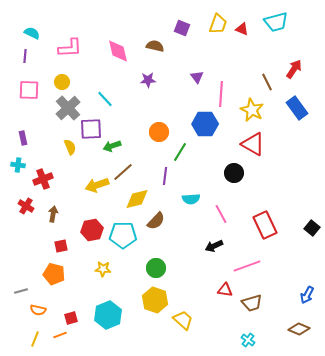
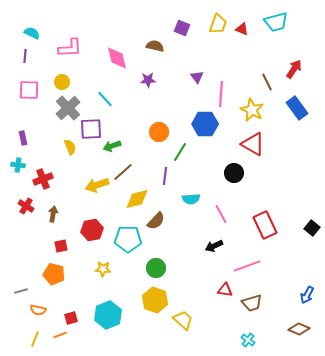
pink diamond at (118, 51): moved 1 px left, 7 px down
cyan pentagon at (123, 235): moved 5 px right, 4 px down
